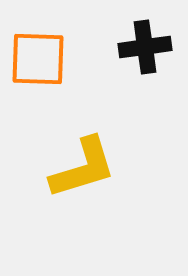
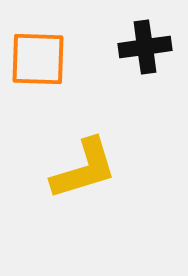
yellow L-shape: moved 1 px right, 1 px down
